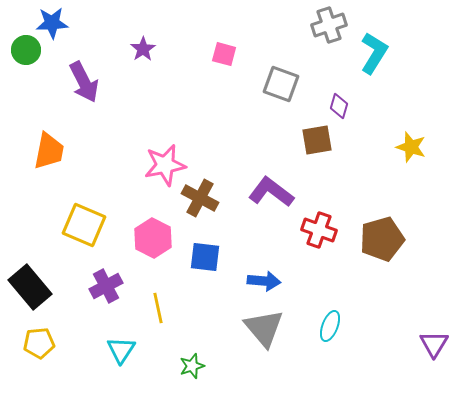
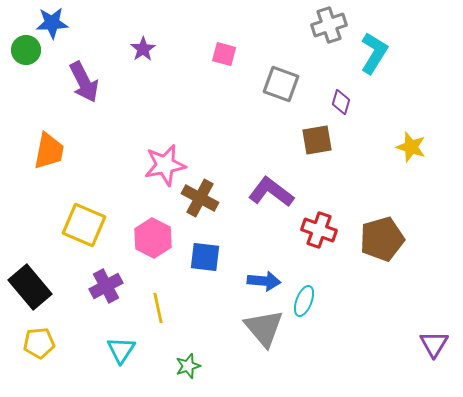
purple diamond: moved 2 px right, 4 px up
cyan ellipse: moved 26 px left, 25 px up
green star: moved 4 px left
